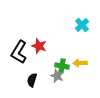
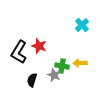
gray star: moved 3 px left, 1 px up
